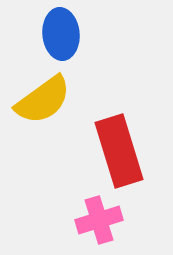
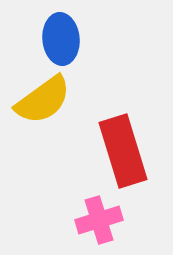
blue ellipse: moved 5 px down
red rectangle: moved 4 px right
